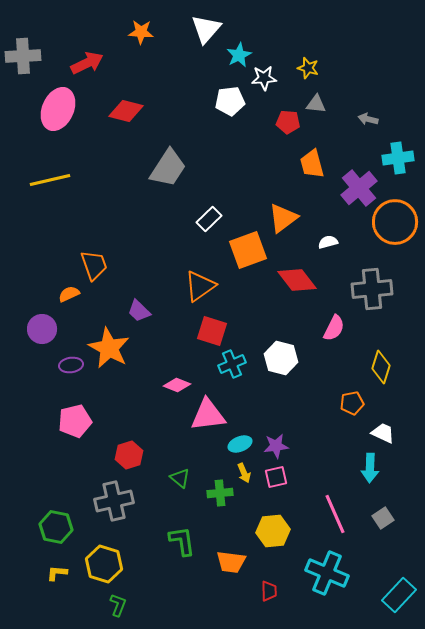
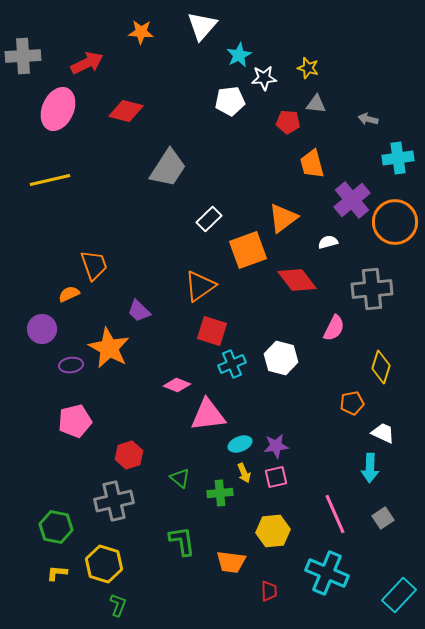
white triangle at (206, 29): moved 4 px left, 3 px up
purple cross at (359, 188): moved 7 px left, 12 px down
